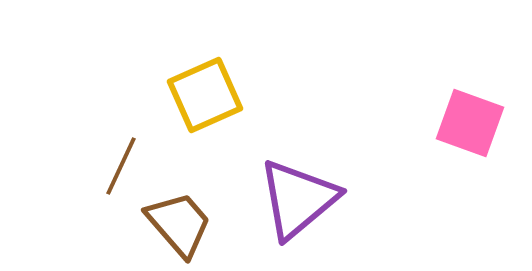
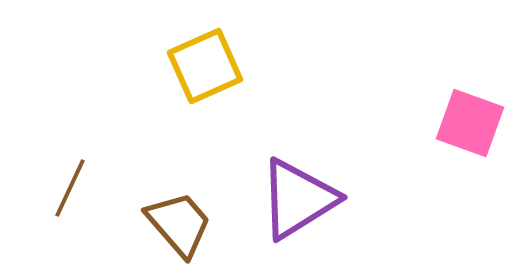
yellow square: moved 29 px up
brown line: moved 51 px left, 22 px down
purple triangle: rotated 8 degrees clockwise
